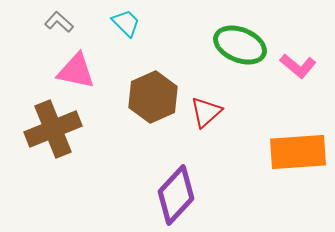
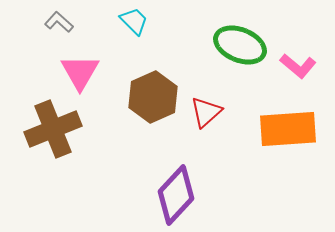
cyan trapezoid: moved 8 px right, 2 px up
pink triangle: moved 4 px right, 1 px down; rotated 48 degrees clockwise
orange rectangle: moved 10 px left, 23 px up
